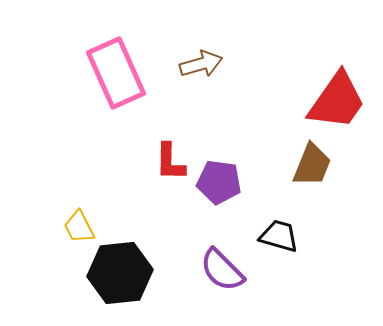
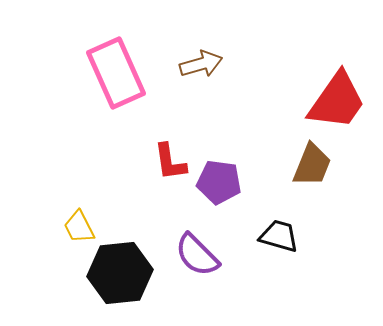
red L-shape: rotated 9 degrees counterclockwise
purple semicircle: moved 25 px left, 15 px up
